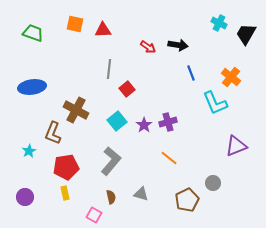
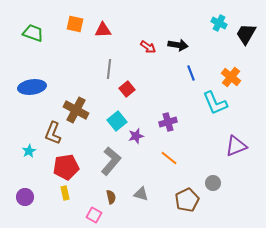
purple star: moved 8 px left, 11 px down; rotated 21 degrees clockwise
